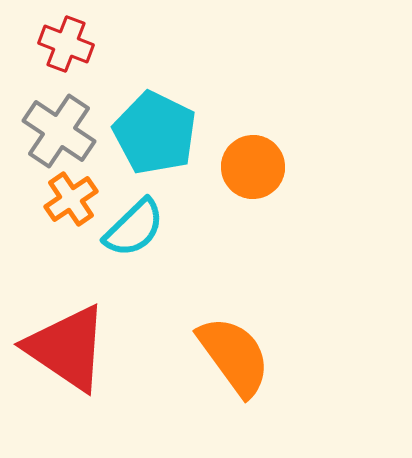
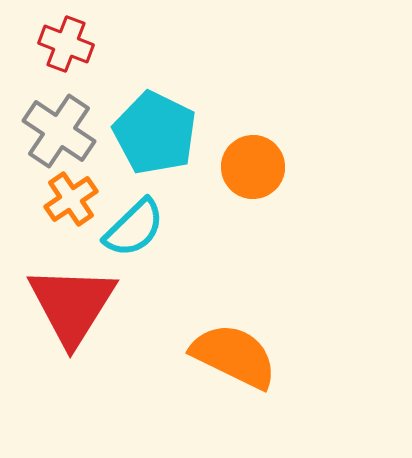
red triangle: moved 5 px right, 43 px up; rotated 28 degrees clockwise
orange semicircle: rotated 28 degrees counterclockwise
